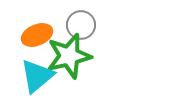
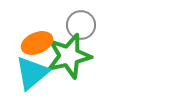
orange ellipse: moved 8 px down
cyan triangle: moved 5 px left, 3 px up
